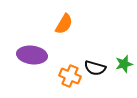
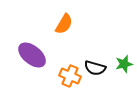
purple ellipse: rotated 32 degrees clockwise
